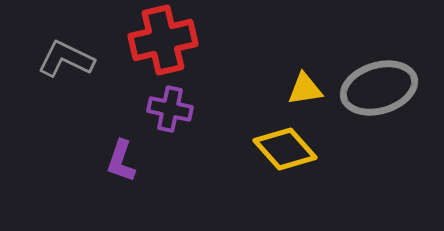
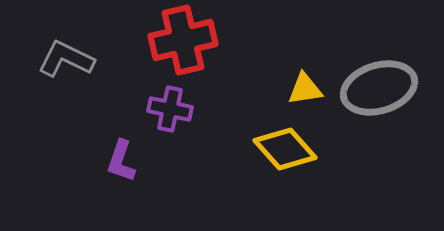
red cross: moved 20 px right
